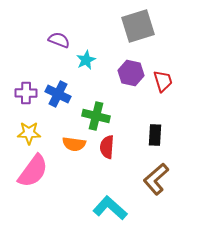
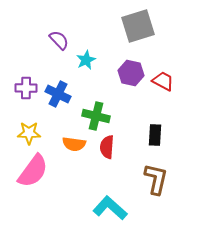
purple semicircle: rotated 25 degrees clockwise
red trapezoid: rotated 45 degrees counterclockwise
purple cross: moved 5 px up
brown L-shape: rotated 144 degrees clockwise
